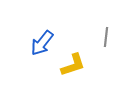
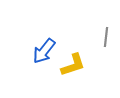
blue arrow: moved 2 px right, 8 px down
